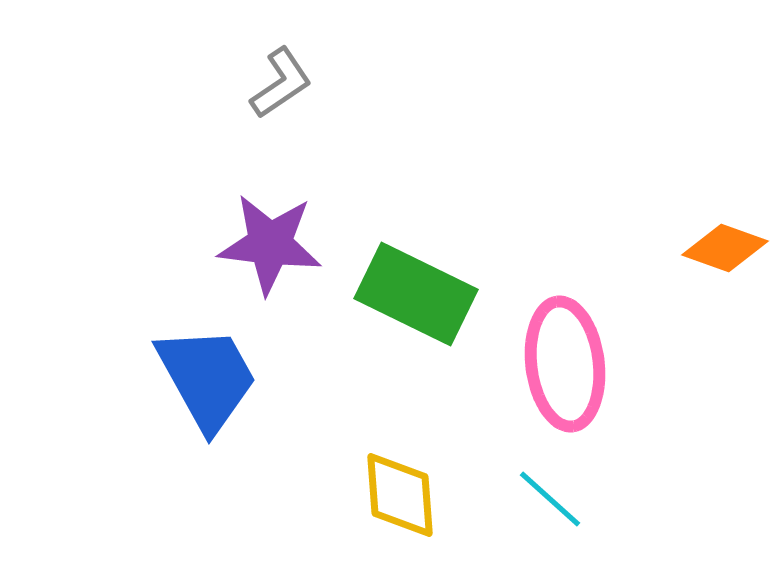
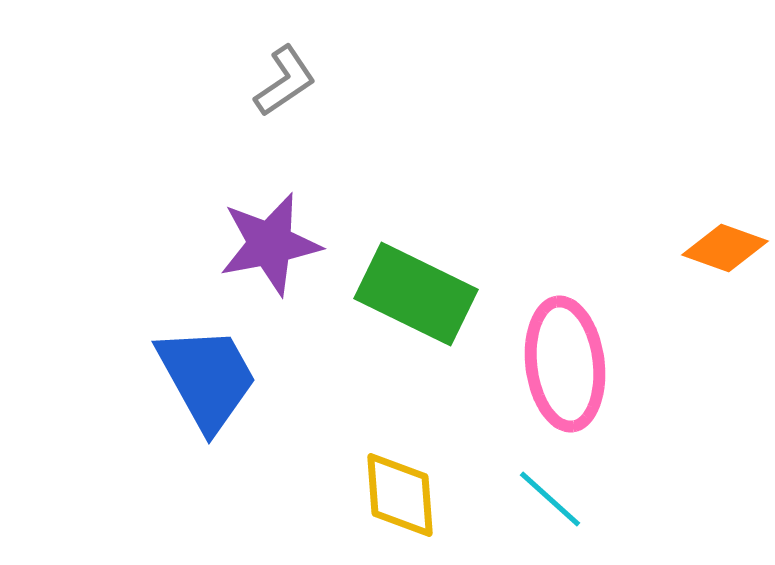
gray L-shape: moved 4 px right, 2 px up
purple star: rotated 18 degrees counterclockwise
